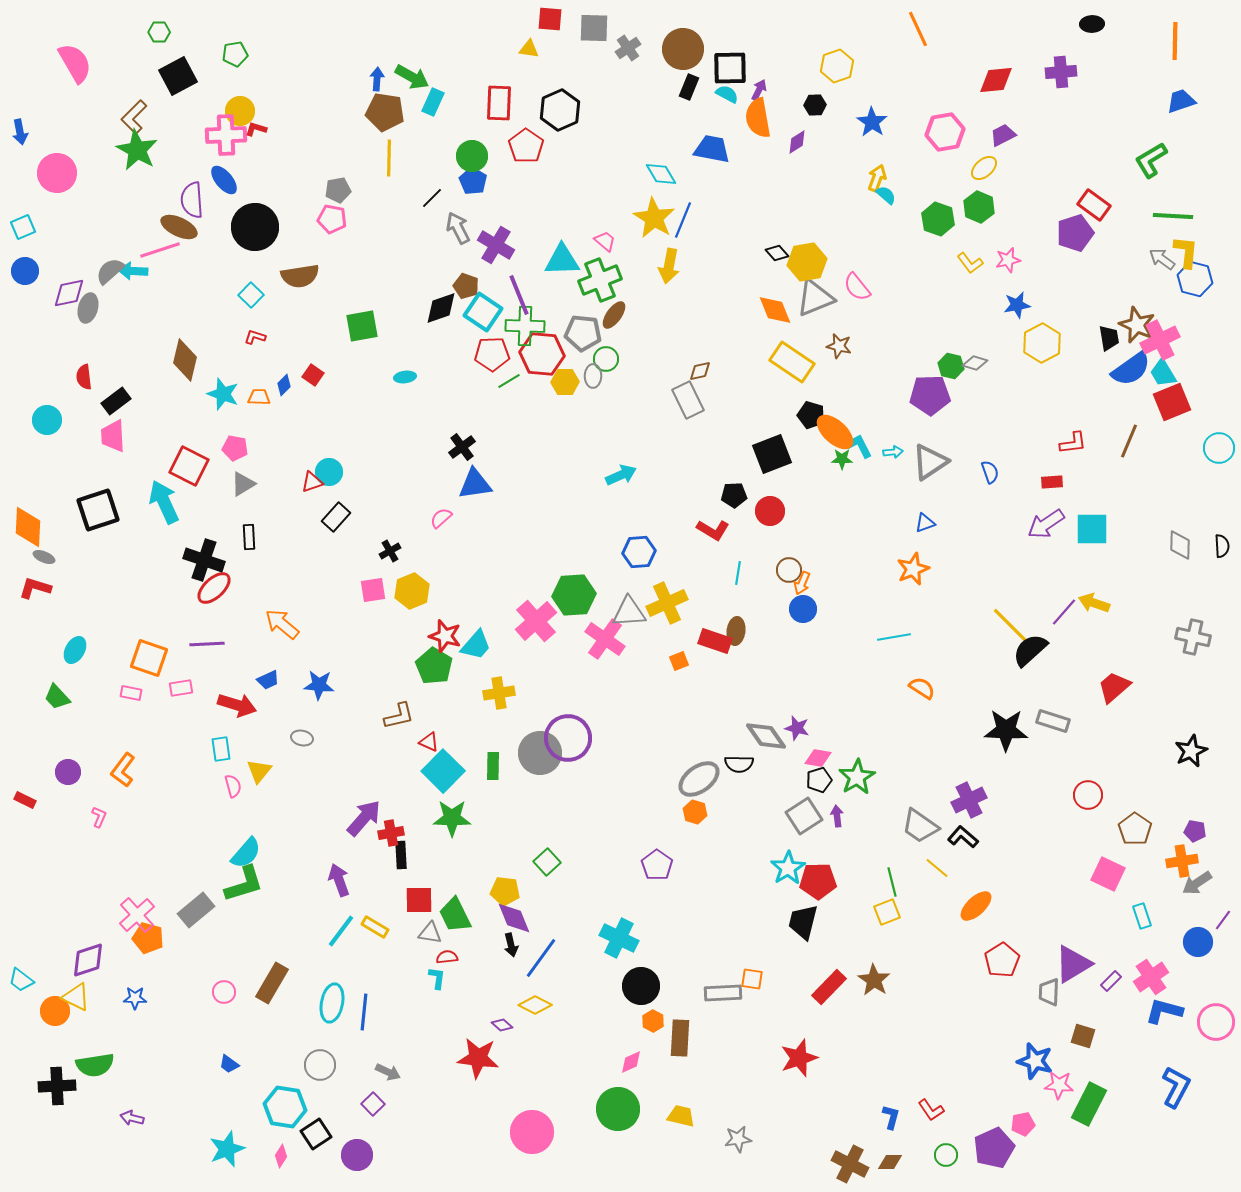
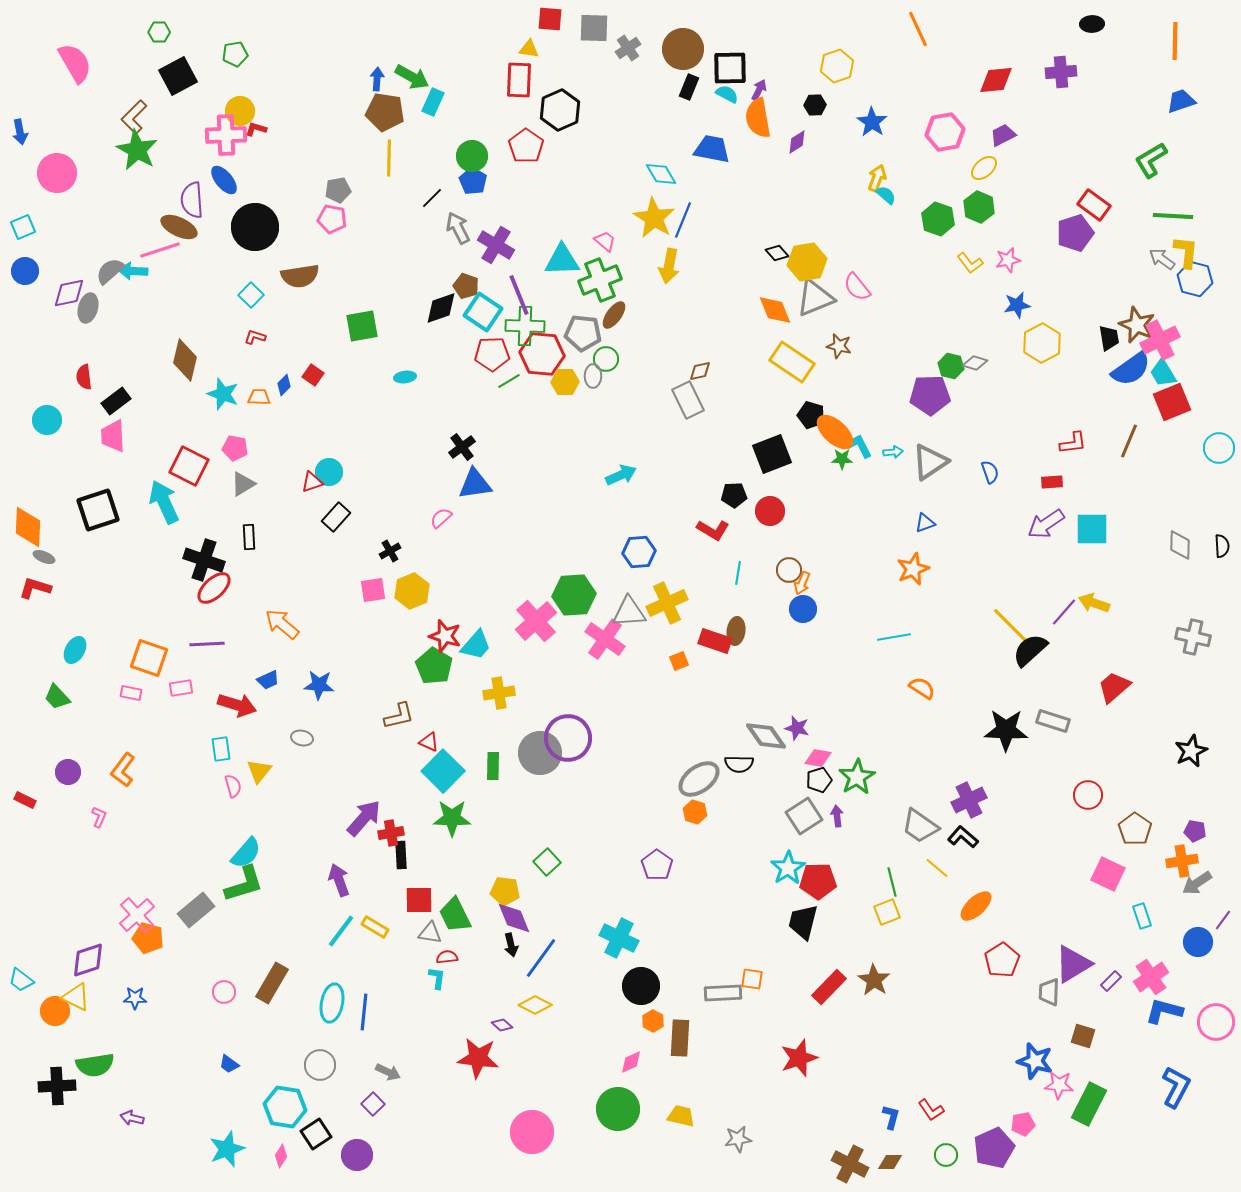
red rectangle at (499, 103): moved 20 px right, 23 px up
